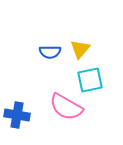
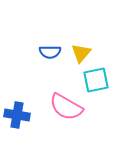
yellow triangle: moved 1 px right, 4 px down
cyan square: moved 6 px right
